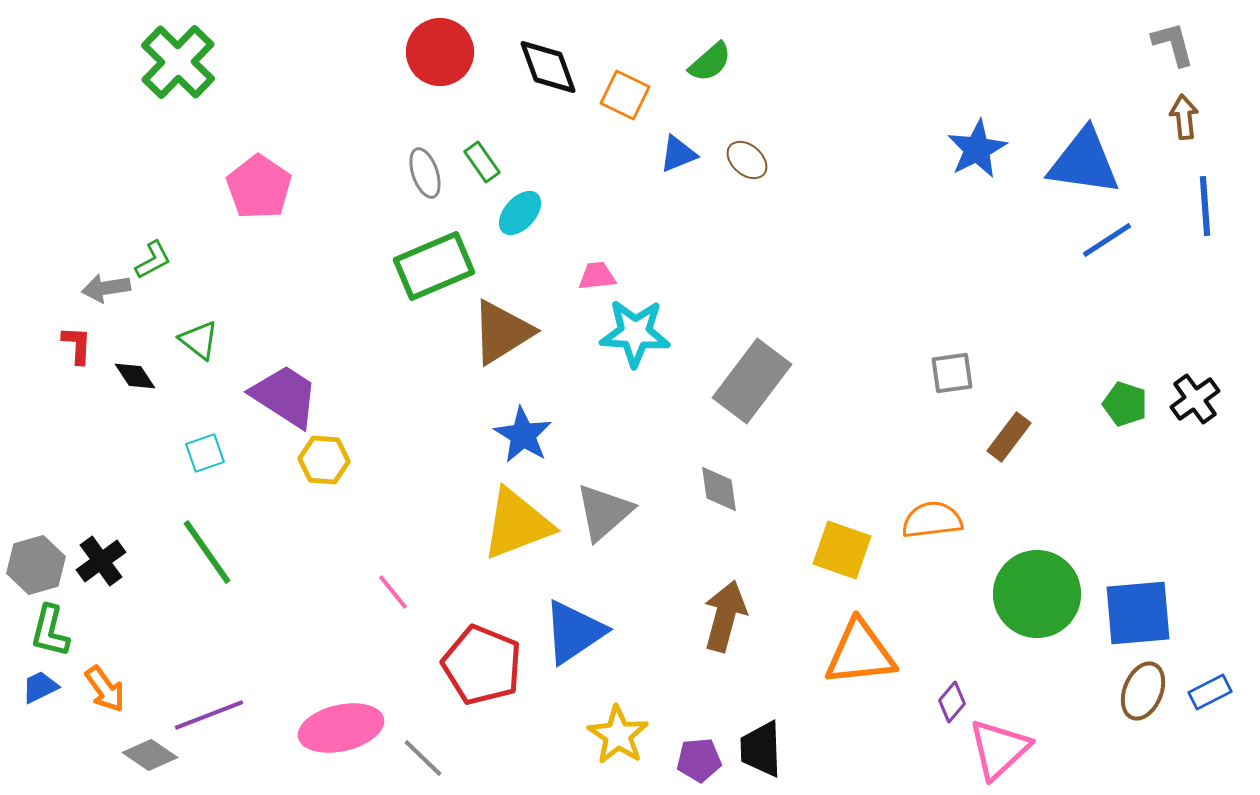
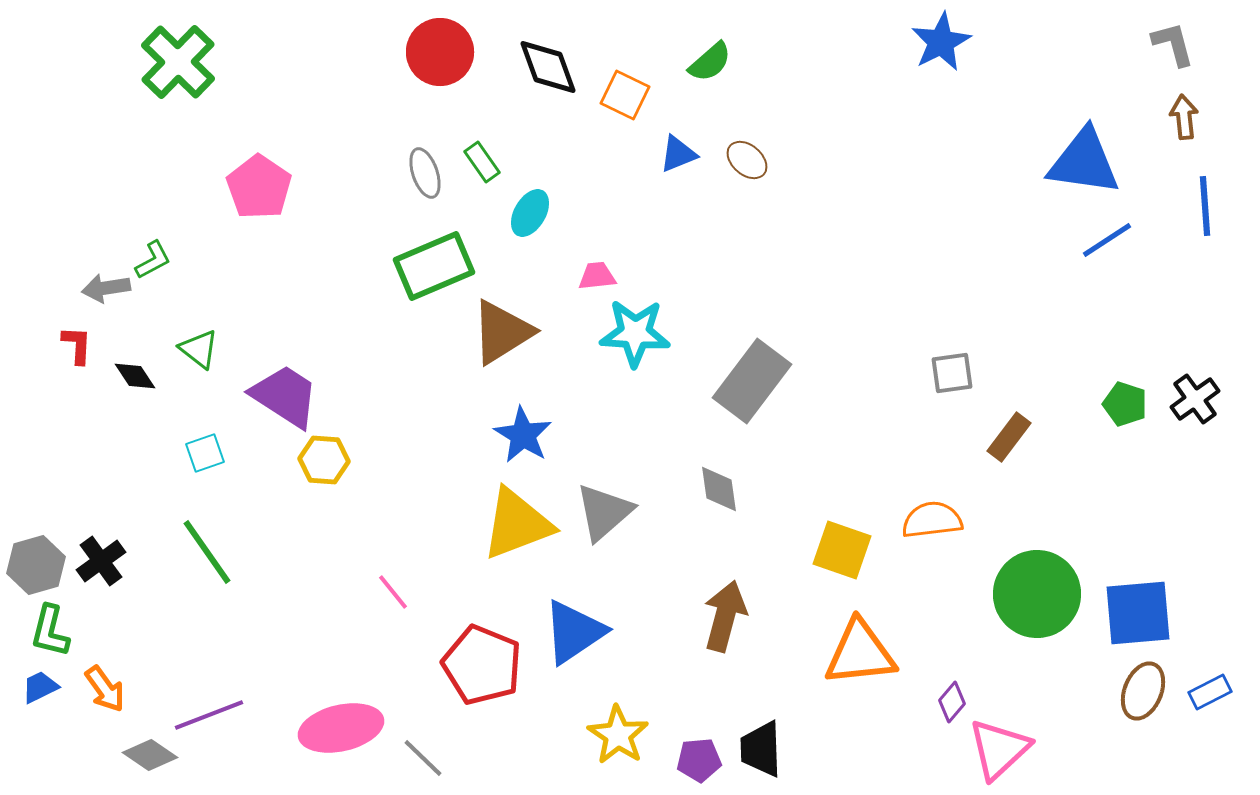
blue star at (977, 149): moved 36 px left, 107 px up
cyan ellipse at (520, 213): moved 10 px right; rotated 12 degrees counterclockwise
green triangle at (199, 340): moved 9 px down
